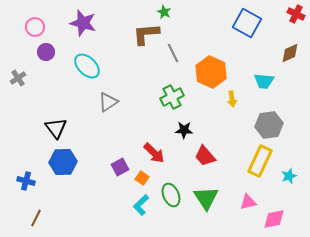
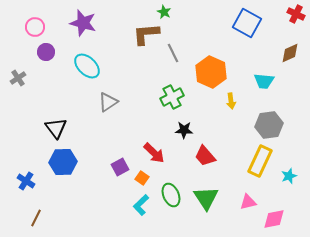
yellow arrow: moved 1 px left, 2 px down
blue cross: rotated 18 degrees clockwise
